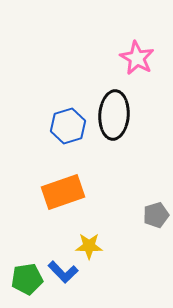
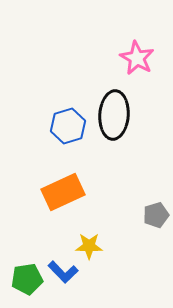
orange rectangle: rotated 6 degrees counterclockwise
